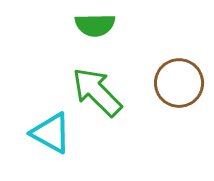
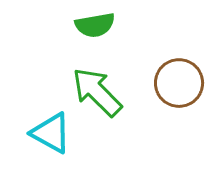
green semicircle: rotated 9 degrees counterclockwise
